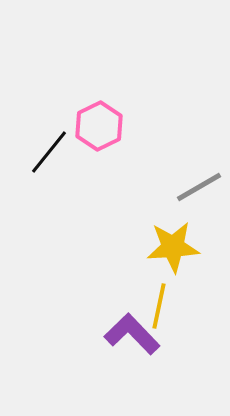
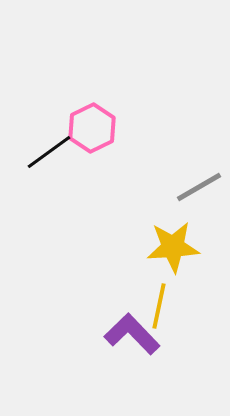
pink hexagon: moved 7 px left, 2 px down
black line: rotated 15 degrees clockwise
